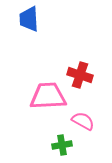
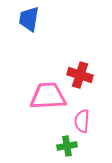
blue trapezoid: rotated 12 degrees clockwise
pink semicircle: moved 1 px left; rotated 115 degrees counterclockwise
green cross: moved 5 px right, 1 px down
